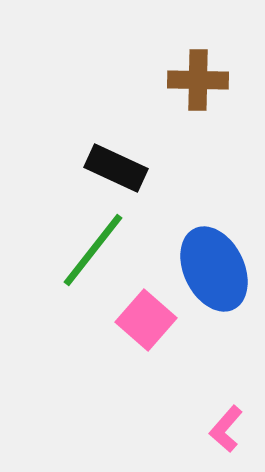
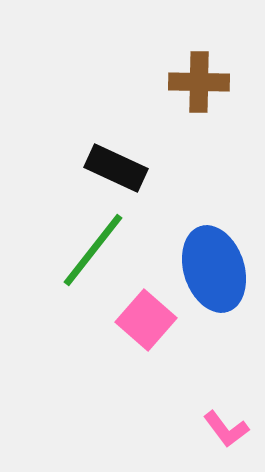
brown cross: moved 1 px right, 2 px down
blue ellipse: rotated 8 degrees clockwise
pink L-shape: rotated 78 degrees counterclockwise
